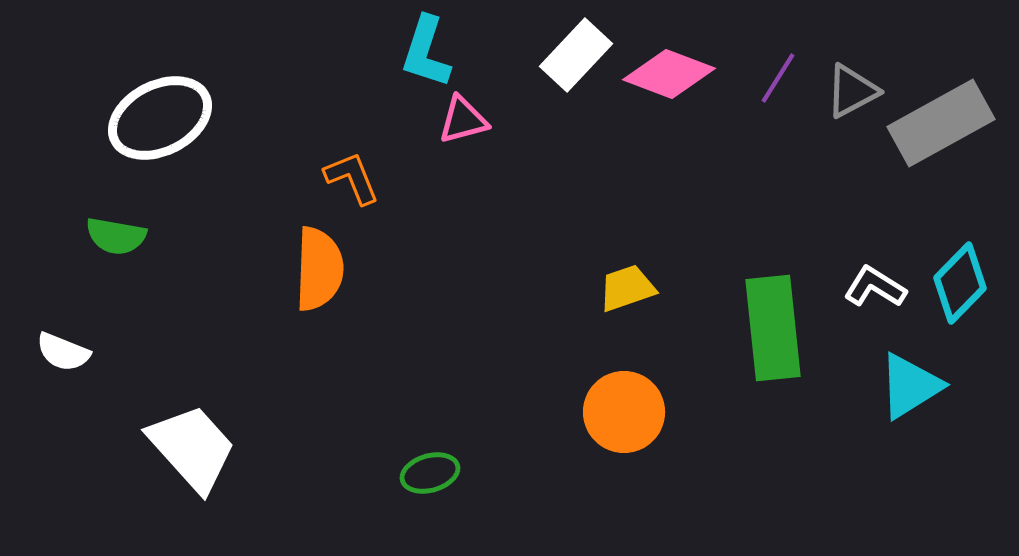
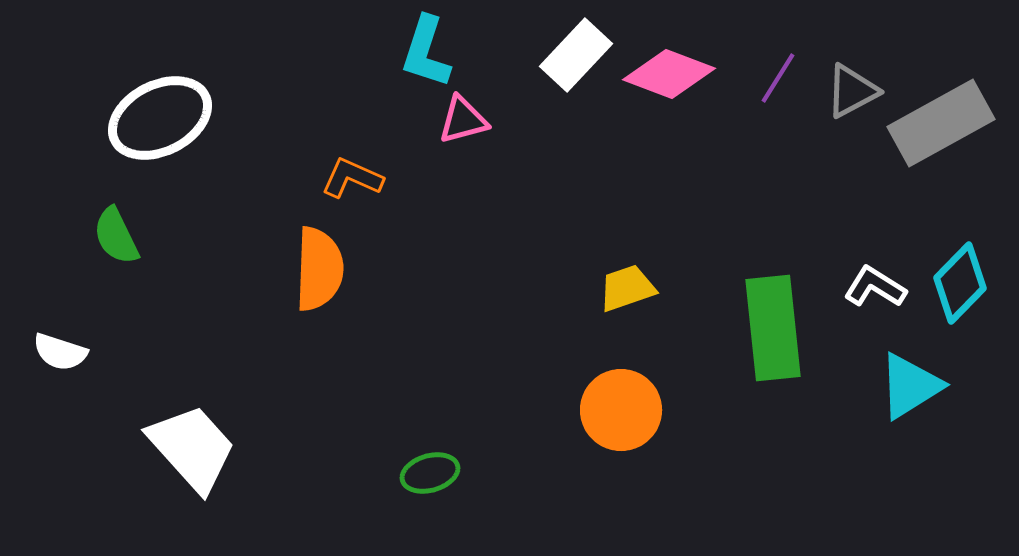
orange L-shape: rotated 44 degrees counterclockwise
green semicircle: rotated 54 degrees clockwise
white semicircle: moved 3 px left; rotated 4 degrees counterclockwise
orange circle: moved 3 px left, 2 px up
